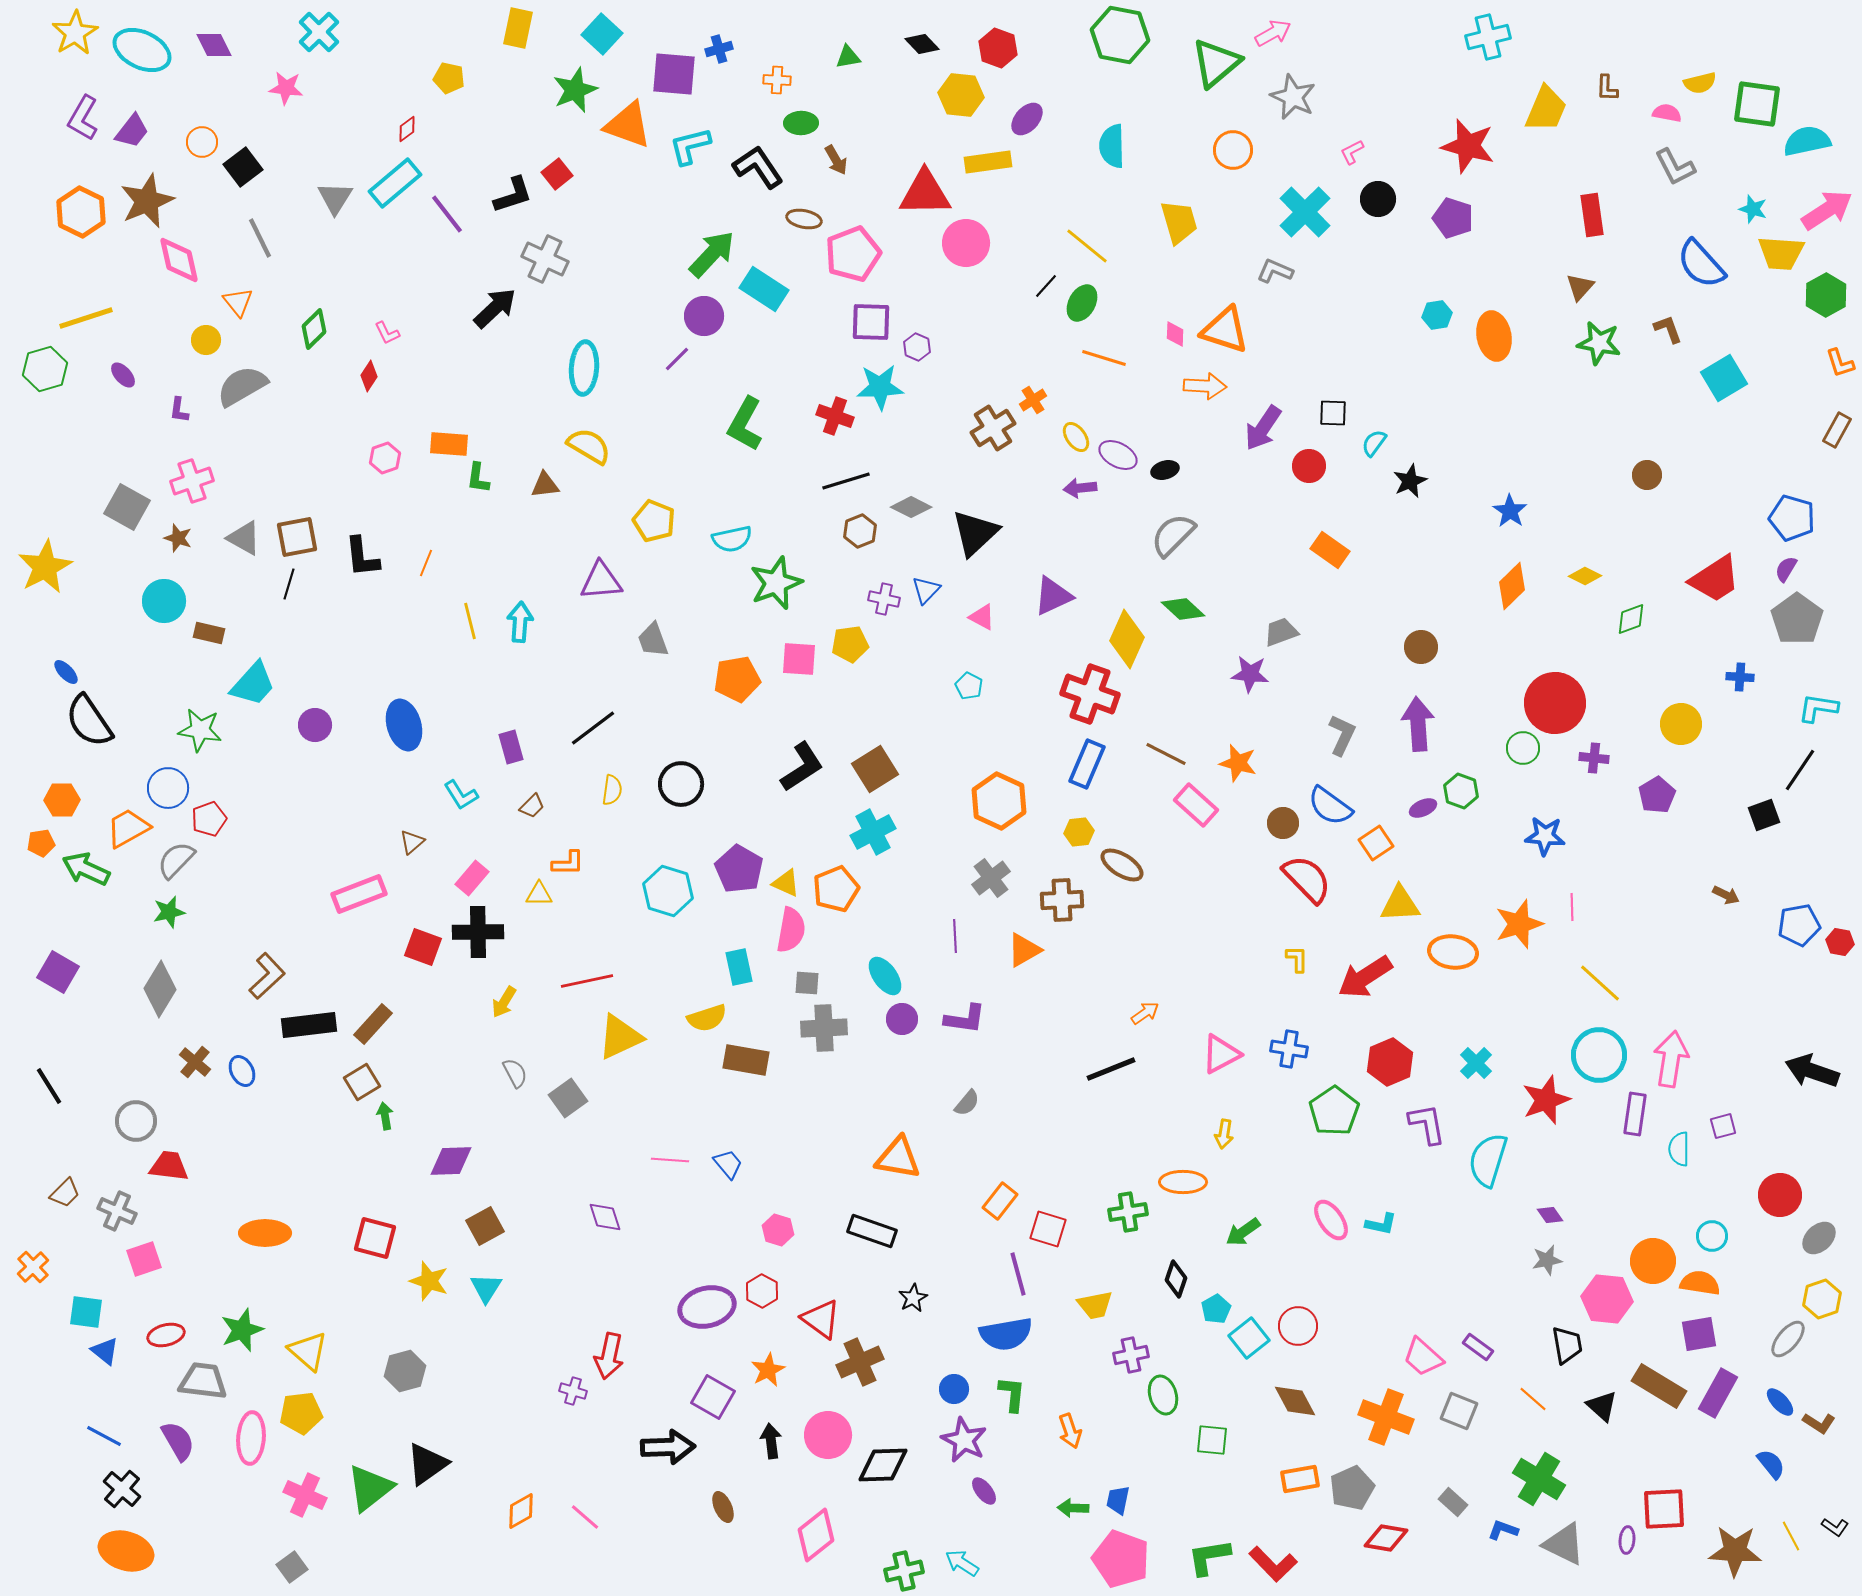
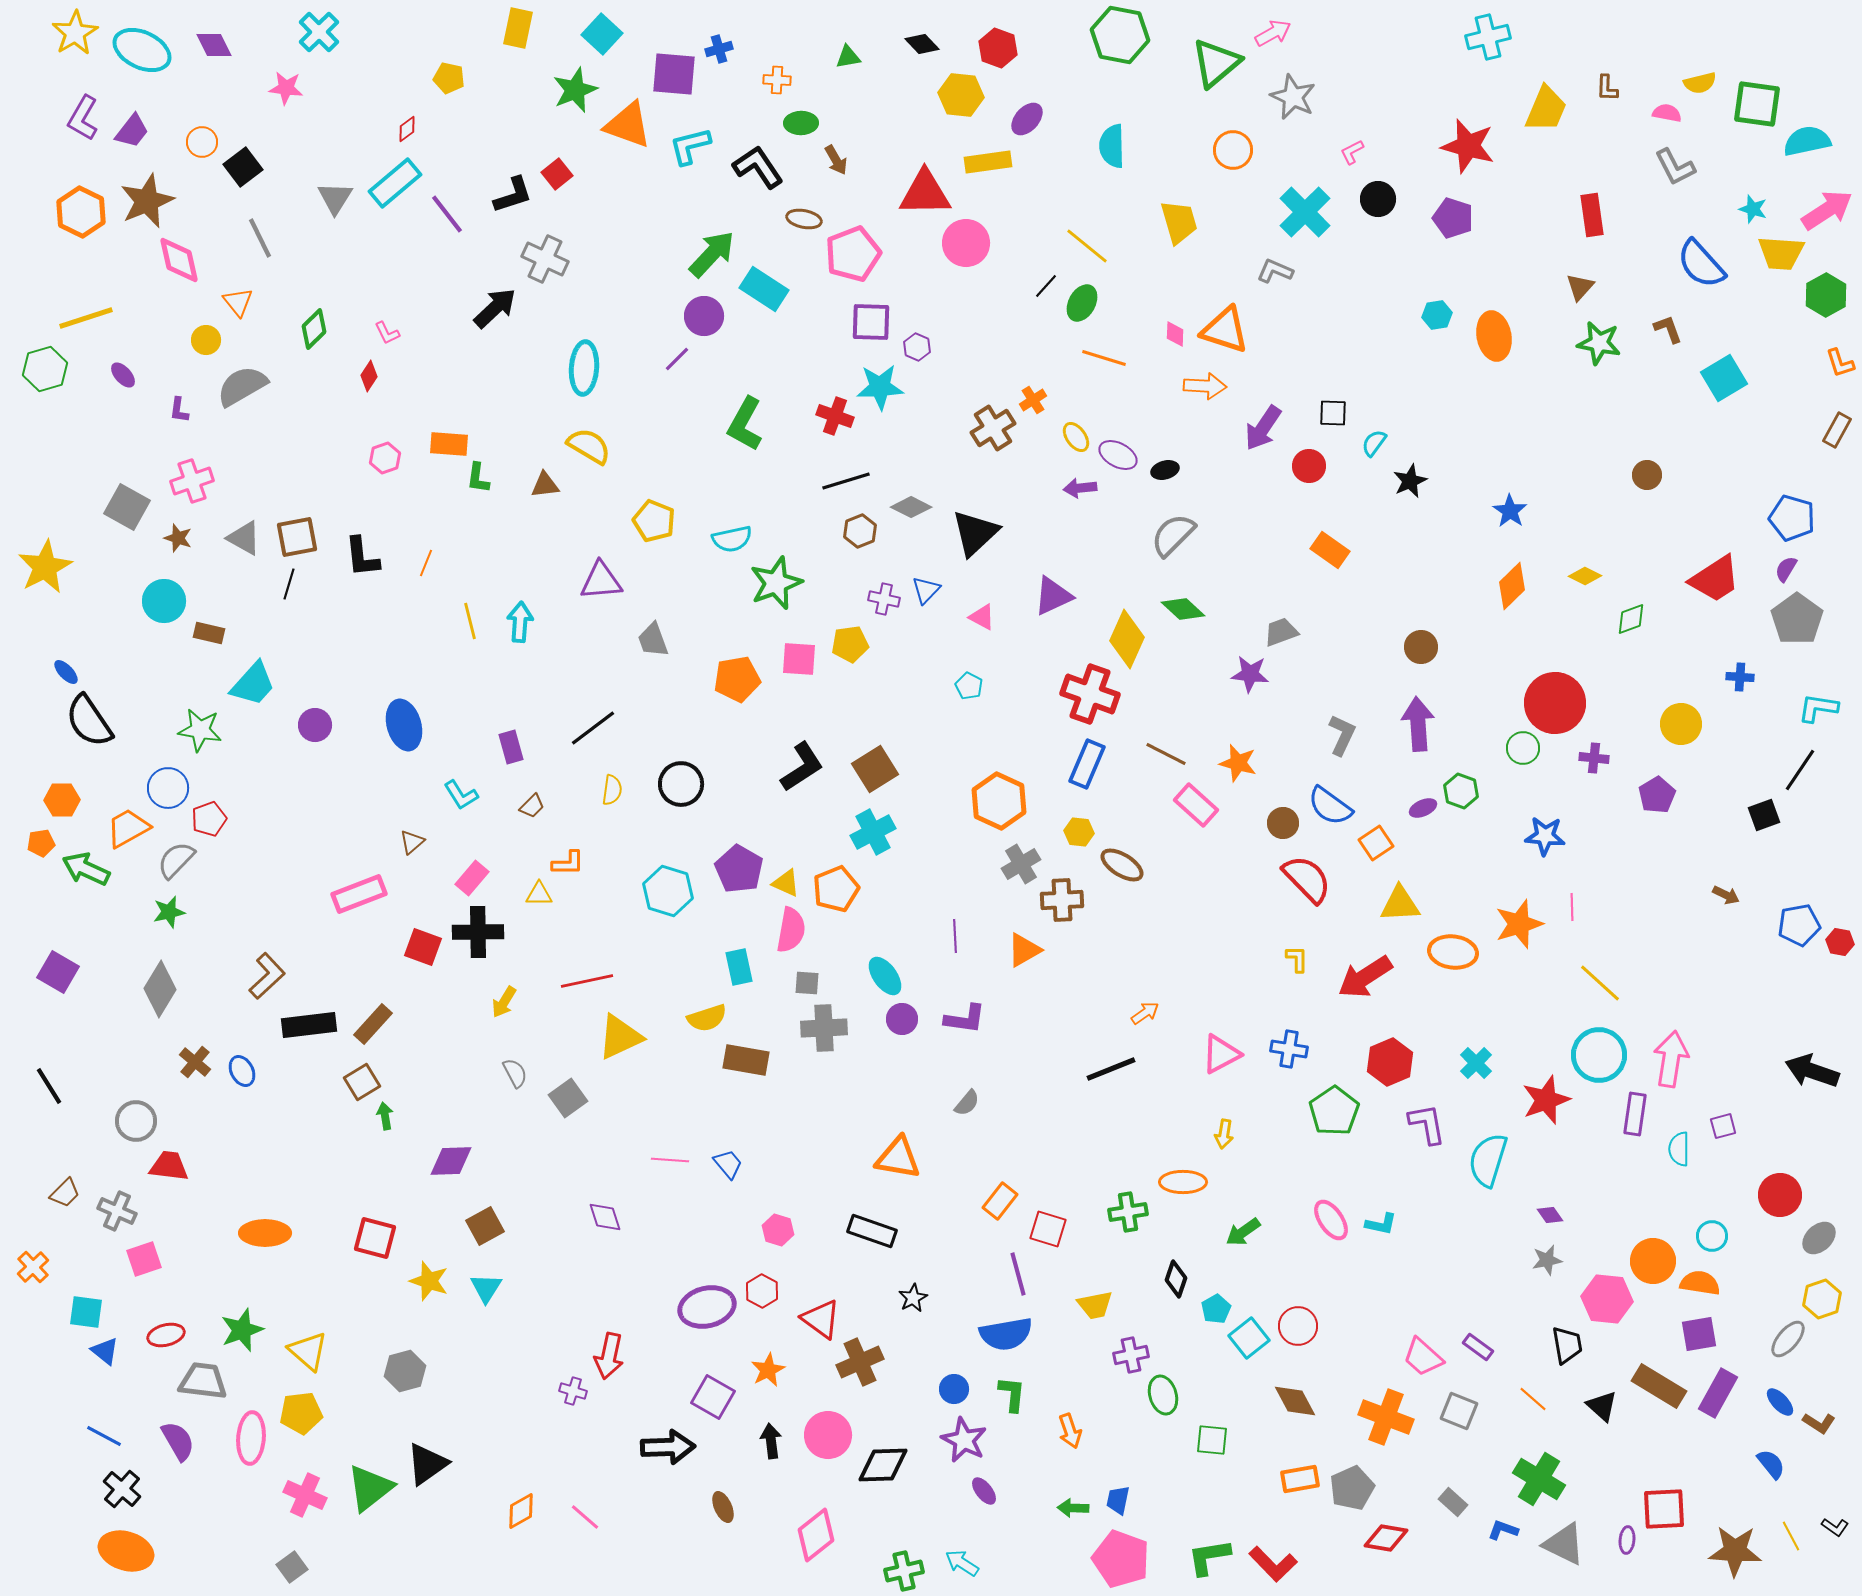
yellow hexagon at (1079, 832): rotated 12 degrees clockwise
gray cross at (991, 878): moved 30 px right, 14 px up; rotated 6 degrees clockwise
